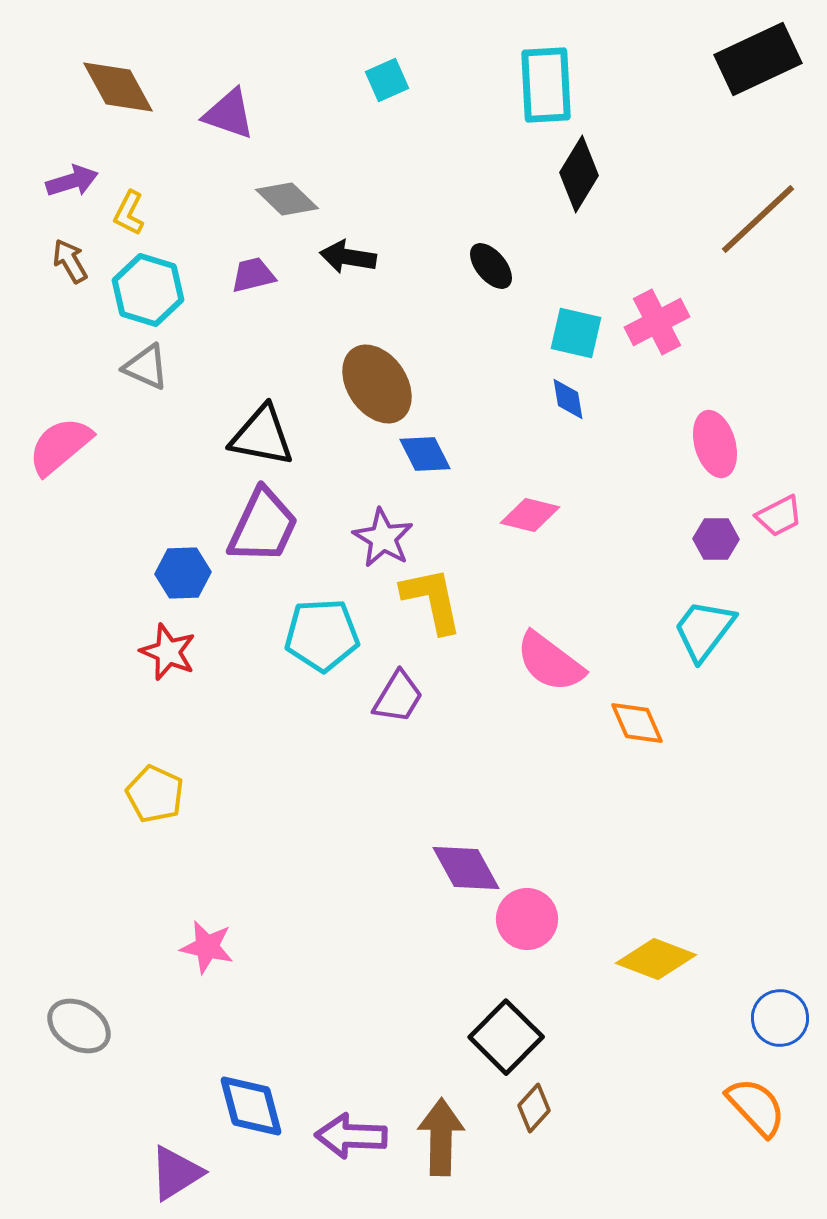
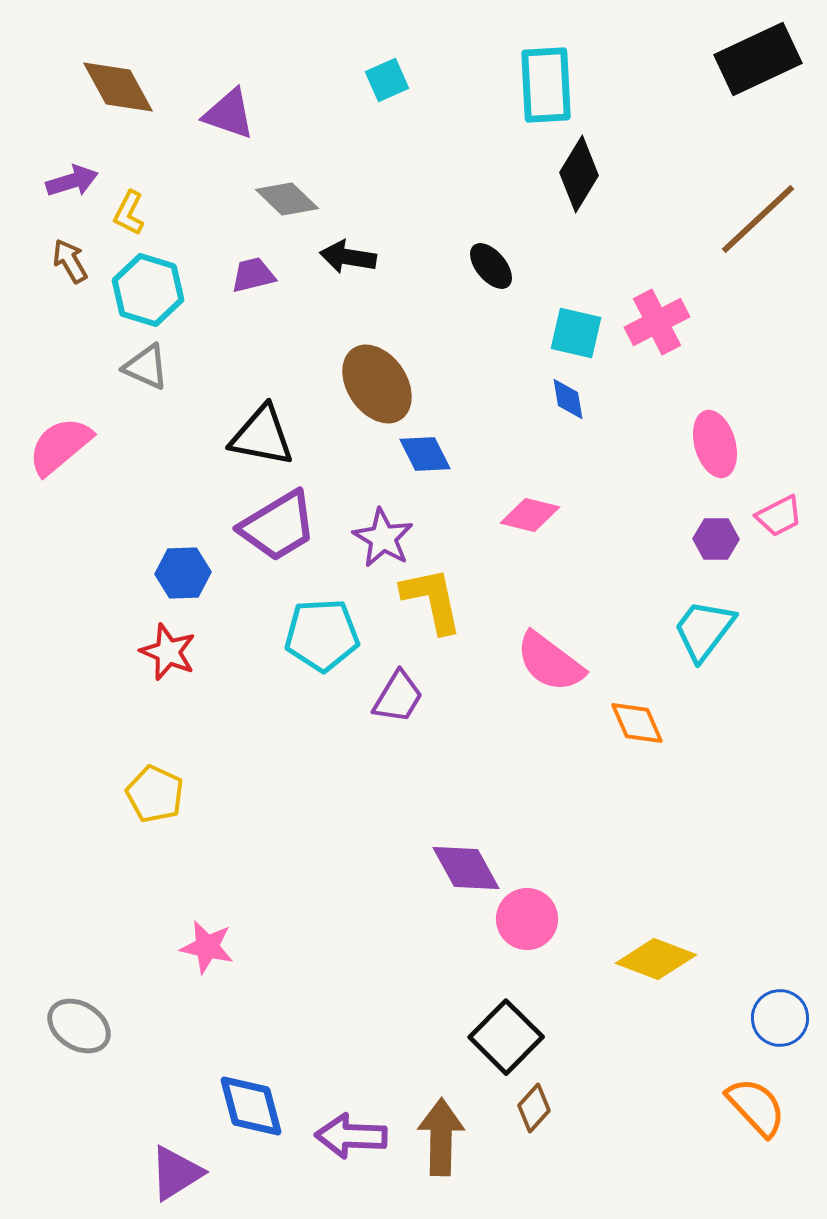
purple trapezoid at (263, 526): moved 15 px right; rotated 34 degrees clockwise
